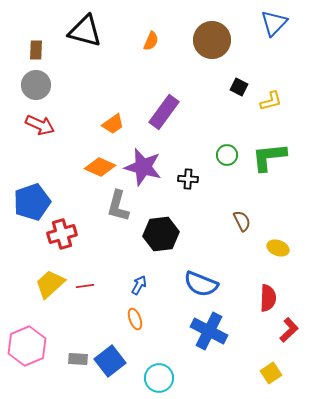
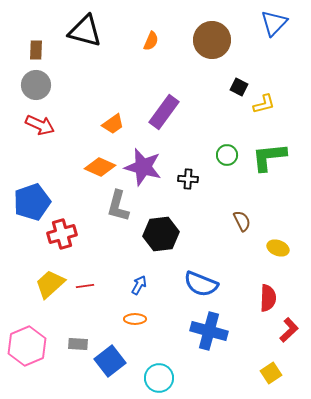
yellow L-shape: moved 7 px left, 3 px down
orange ellipse: rotated 70 degrees counterclockwise
blue cross: rotated 12 degrees counterclockwise
gray rectangle: moved 15 px up
